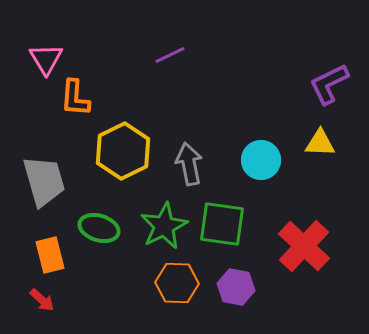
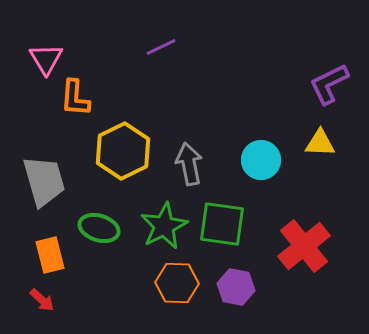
purple line: moved 9 px left, 8 px up
red cross: rotated 8 degrees clockwise
